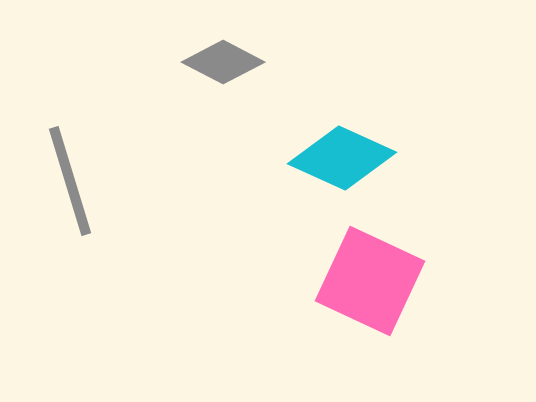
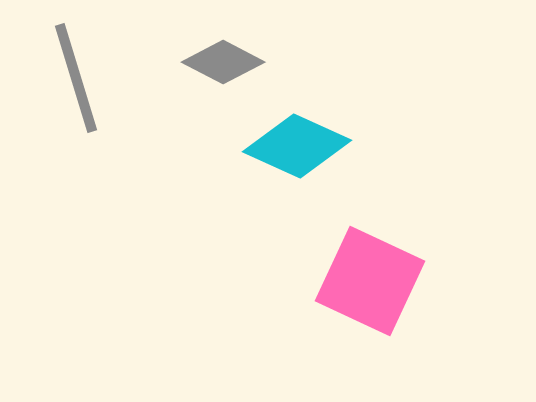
cyan diamond: moved 45 px left, 12 px up
gray line: moved 6 px right, 103 px up
